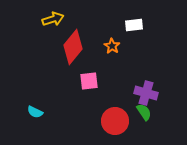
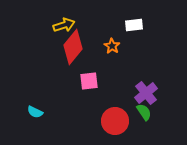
yellow arrow: moved 11 px right, 6 px down
purple cross: rotated 35 degrees clockwise
